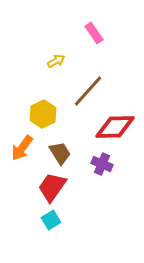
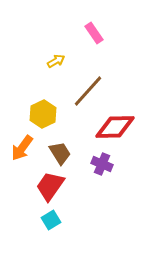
red trapezoid: moved 2 px left, 1 px up
